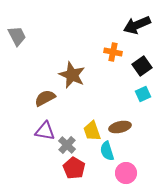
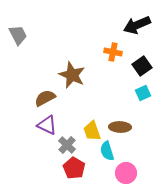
gray trapezoid: moved 1 px right, 1 px up
cyan square: moved 1 px up
brown ellipse: rotated 15 degrees clockwise
purple triangle: moved 2 px right, 6 px up; rotated 15 degrees clockwise
